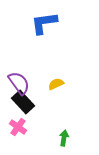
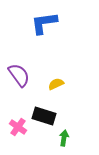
purple semicircle: moved 8 px up
black rectangle: moved 21 px right, 14 px down; rotated 30 degrees counterclockwise
